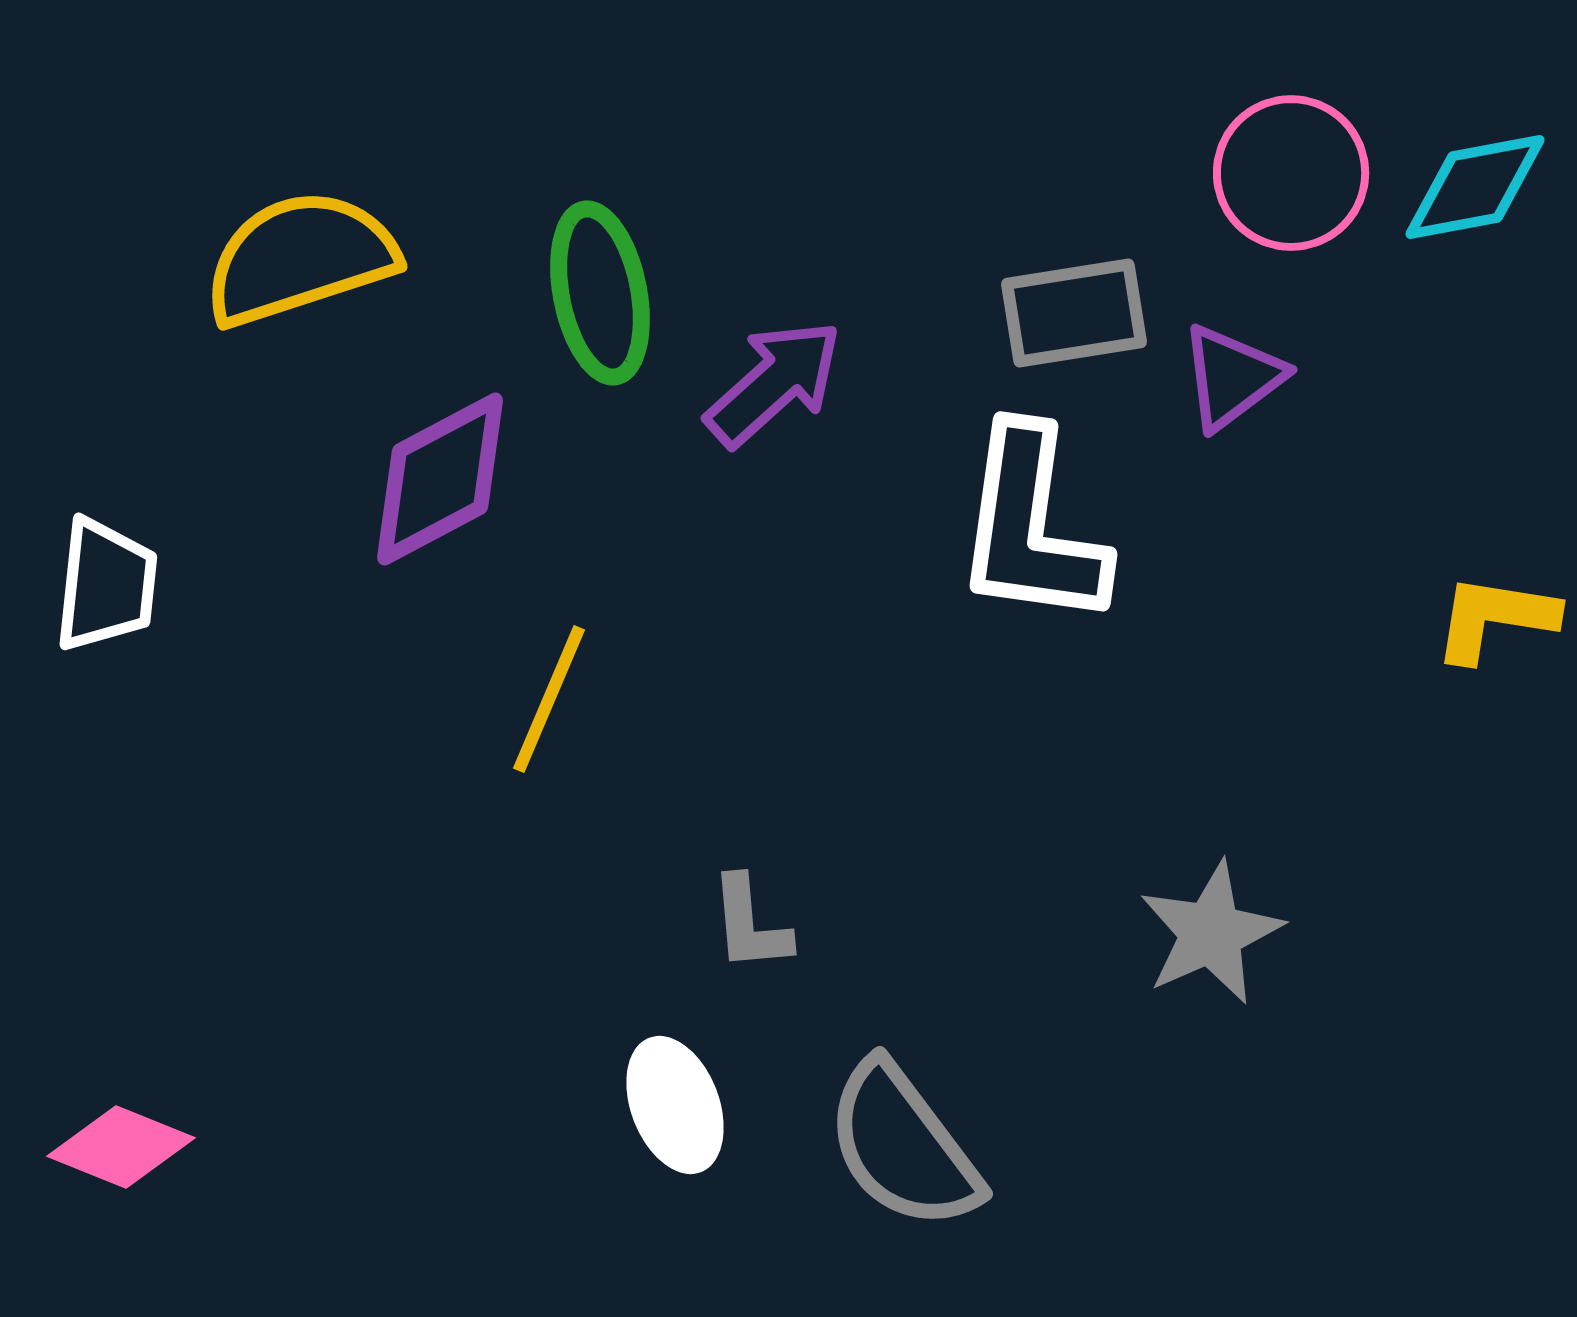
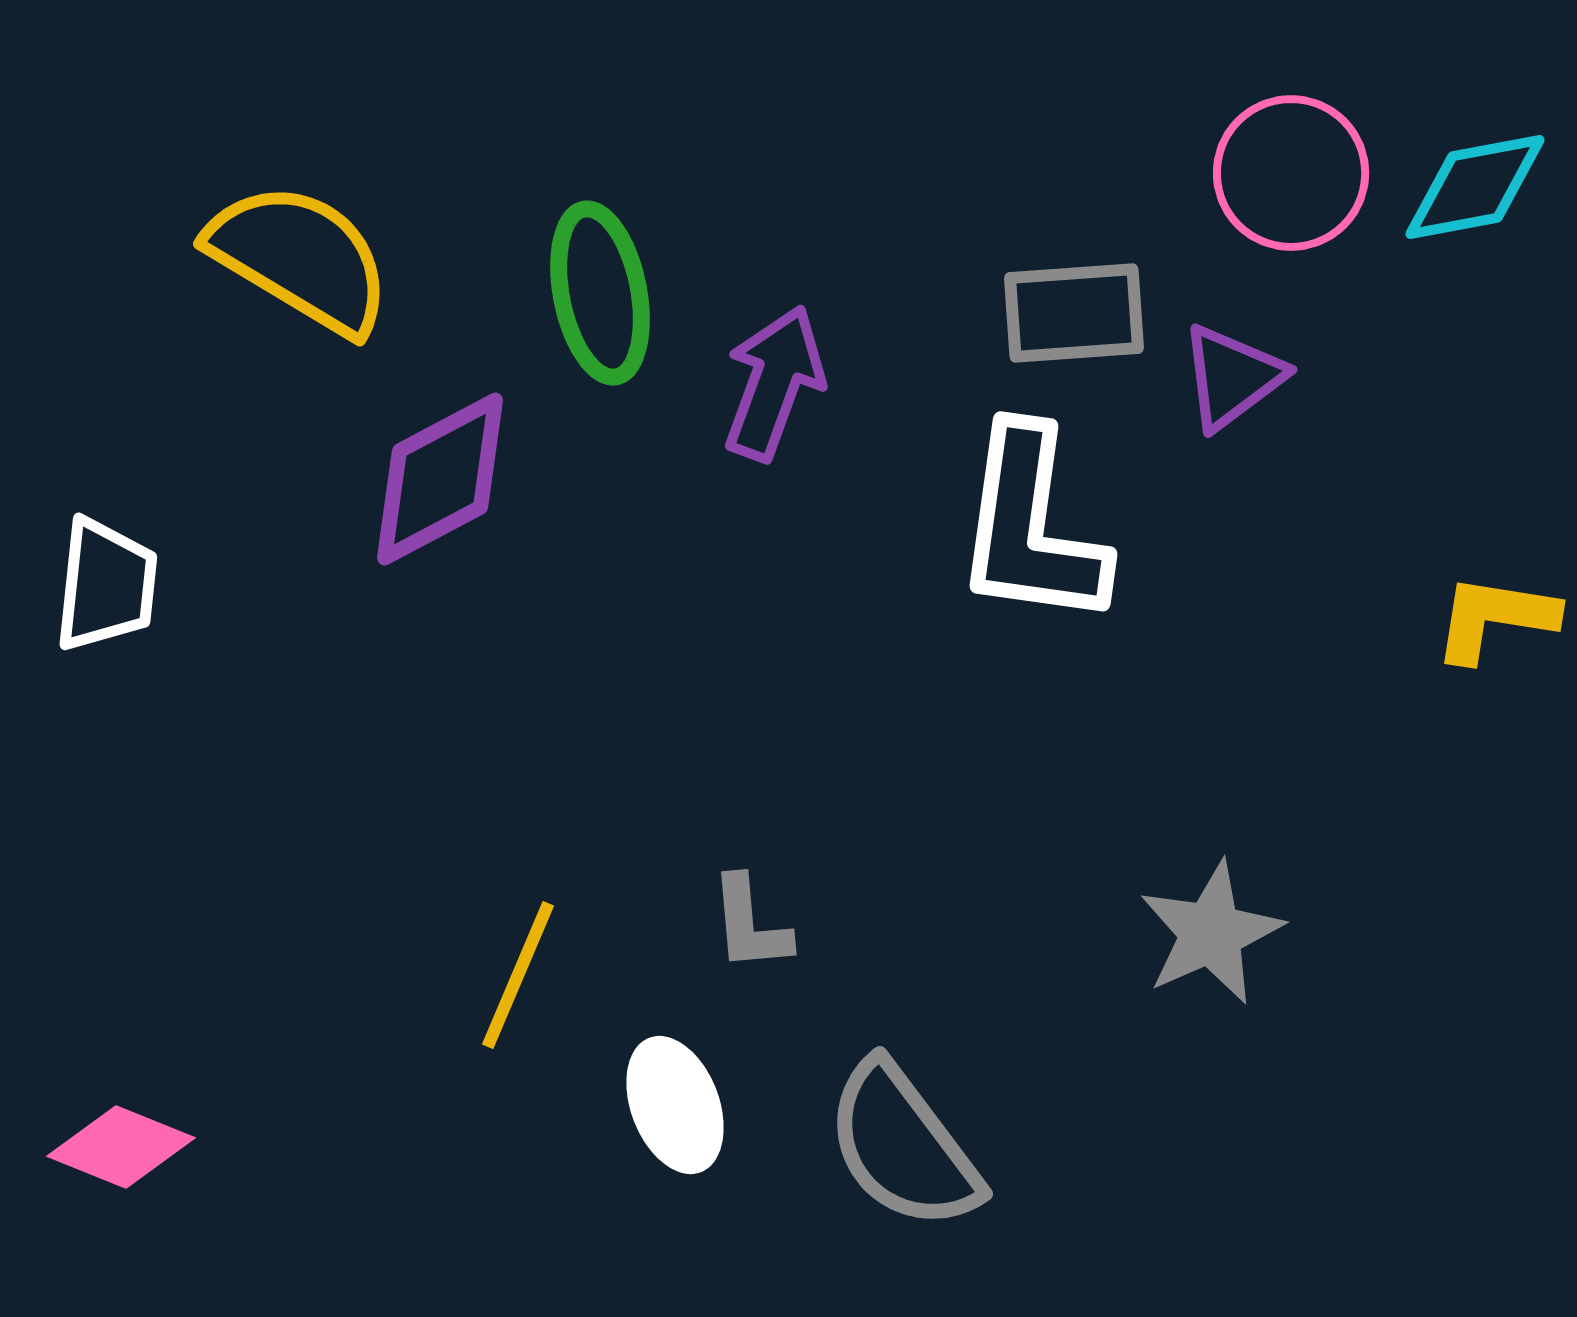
yellow semicircle: rotated 49 degrees clockwise
gray rectangle: rotated 5 degrees clockwise
purple arrow: rotated 28 degrees counterclockwise
yellow line: moved 31 px left, 276 px down
